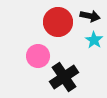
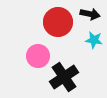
black arrow: moved 2 px up
cyan star: rotated 24 degrees counterclockwise
